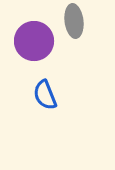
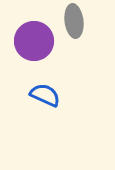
blue semicircle: rotated 136 degrees clockwise
